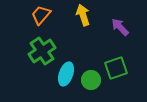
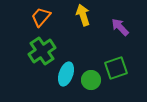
orange trapezoid: moved 2 px down
